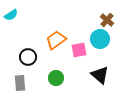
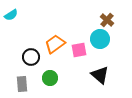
orange trapezoid: moved 1 px left, 4 px down
black circle: moved 3 px right
green circle: moved 6 px left
gray rectangle: moved 2 px right, 1 px down
